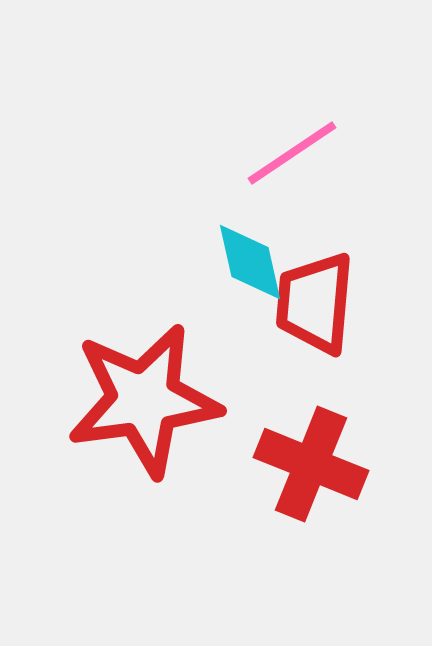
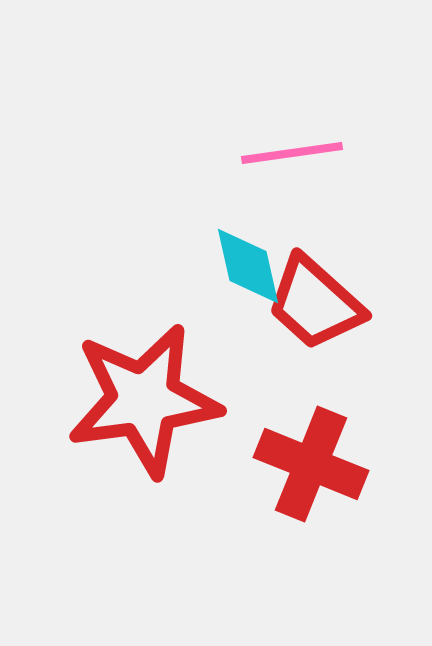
pink line: rotated 26 degrees clockwise
cyan diamond: moved 2 px left, 4 px down
red trapezoid: rotated 53 degrees counterclockwise
